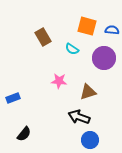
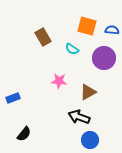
brown triangle: rotated 12 degrees counterclockwise
